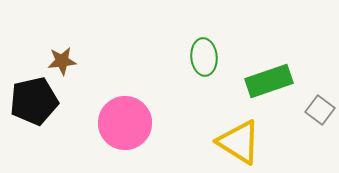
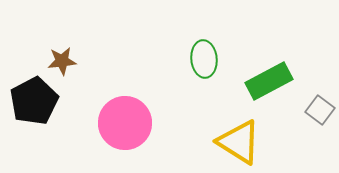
green ellipse: moved 2 px down
green rectangle: rotated 9 degrees counterclockwise
black pentagon: rotated 15 degrees counterclockwise
